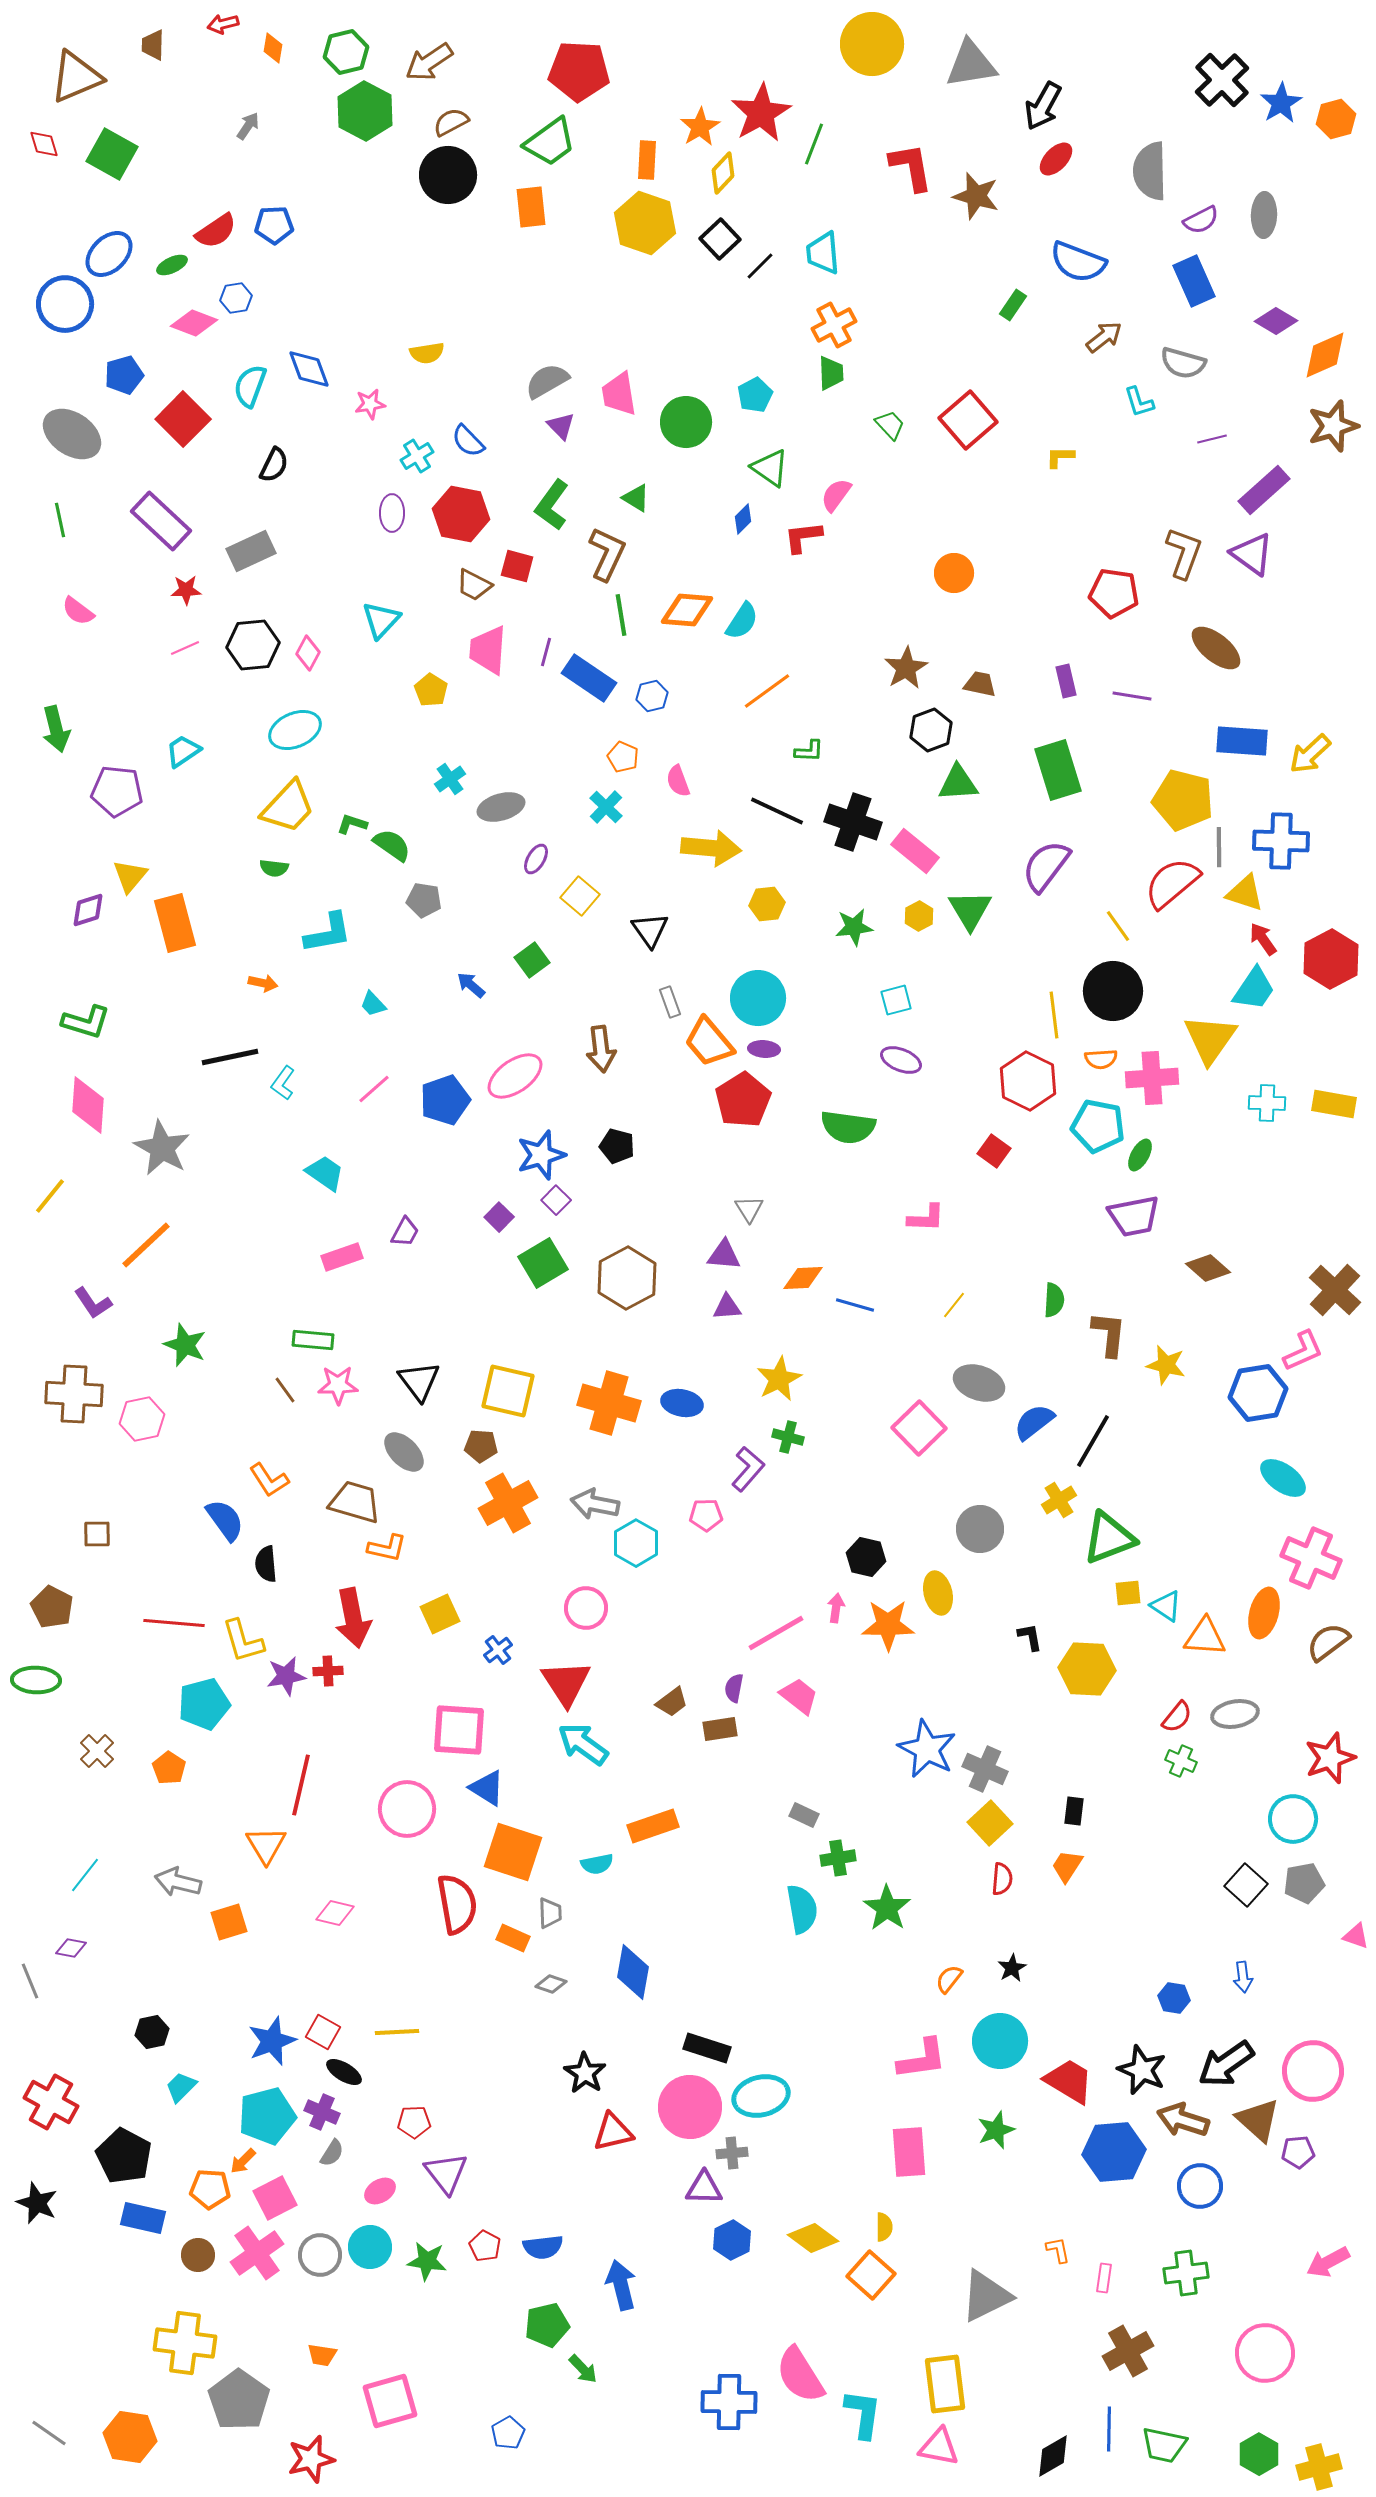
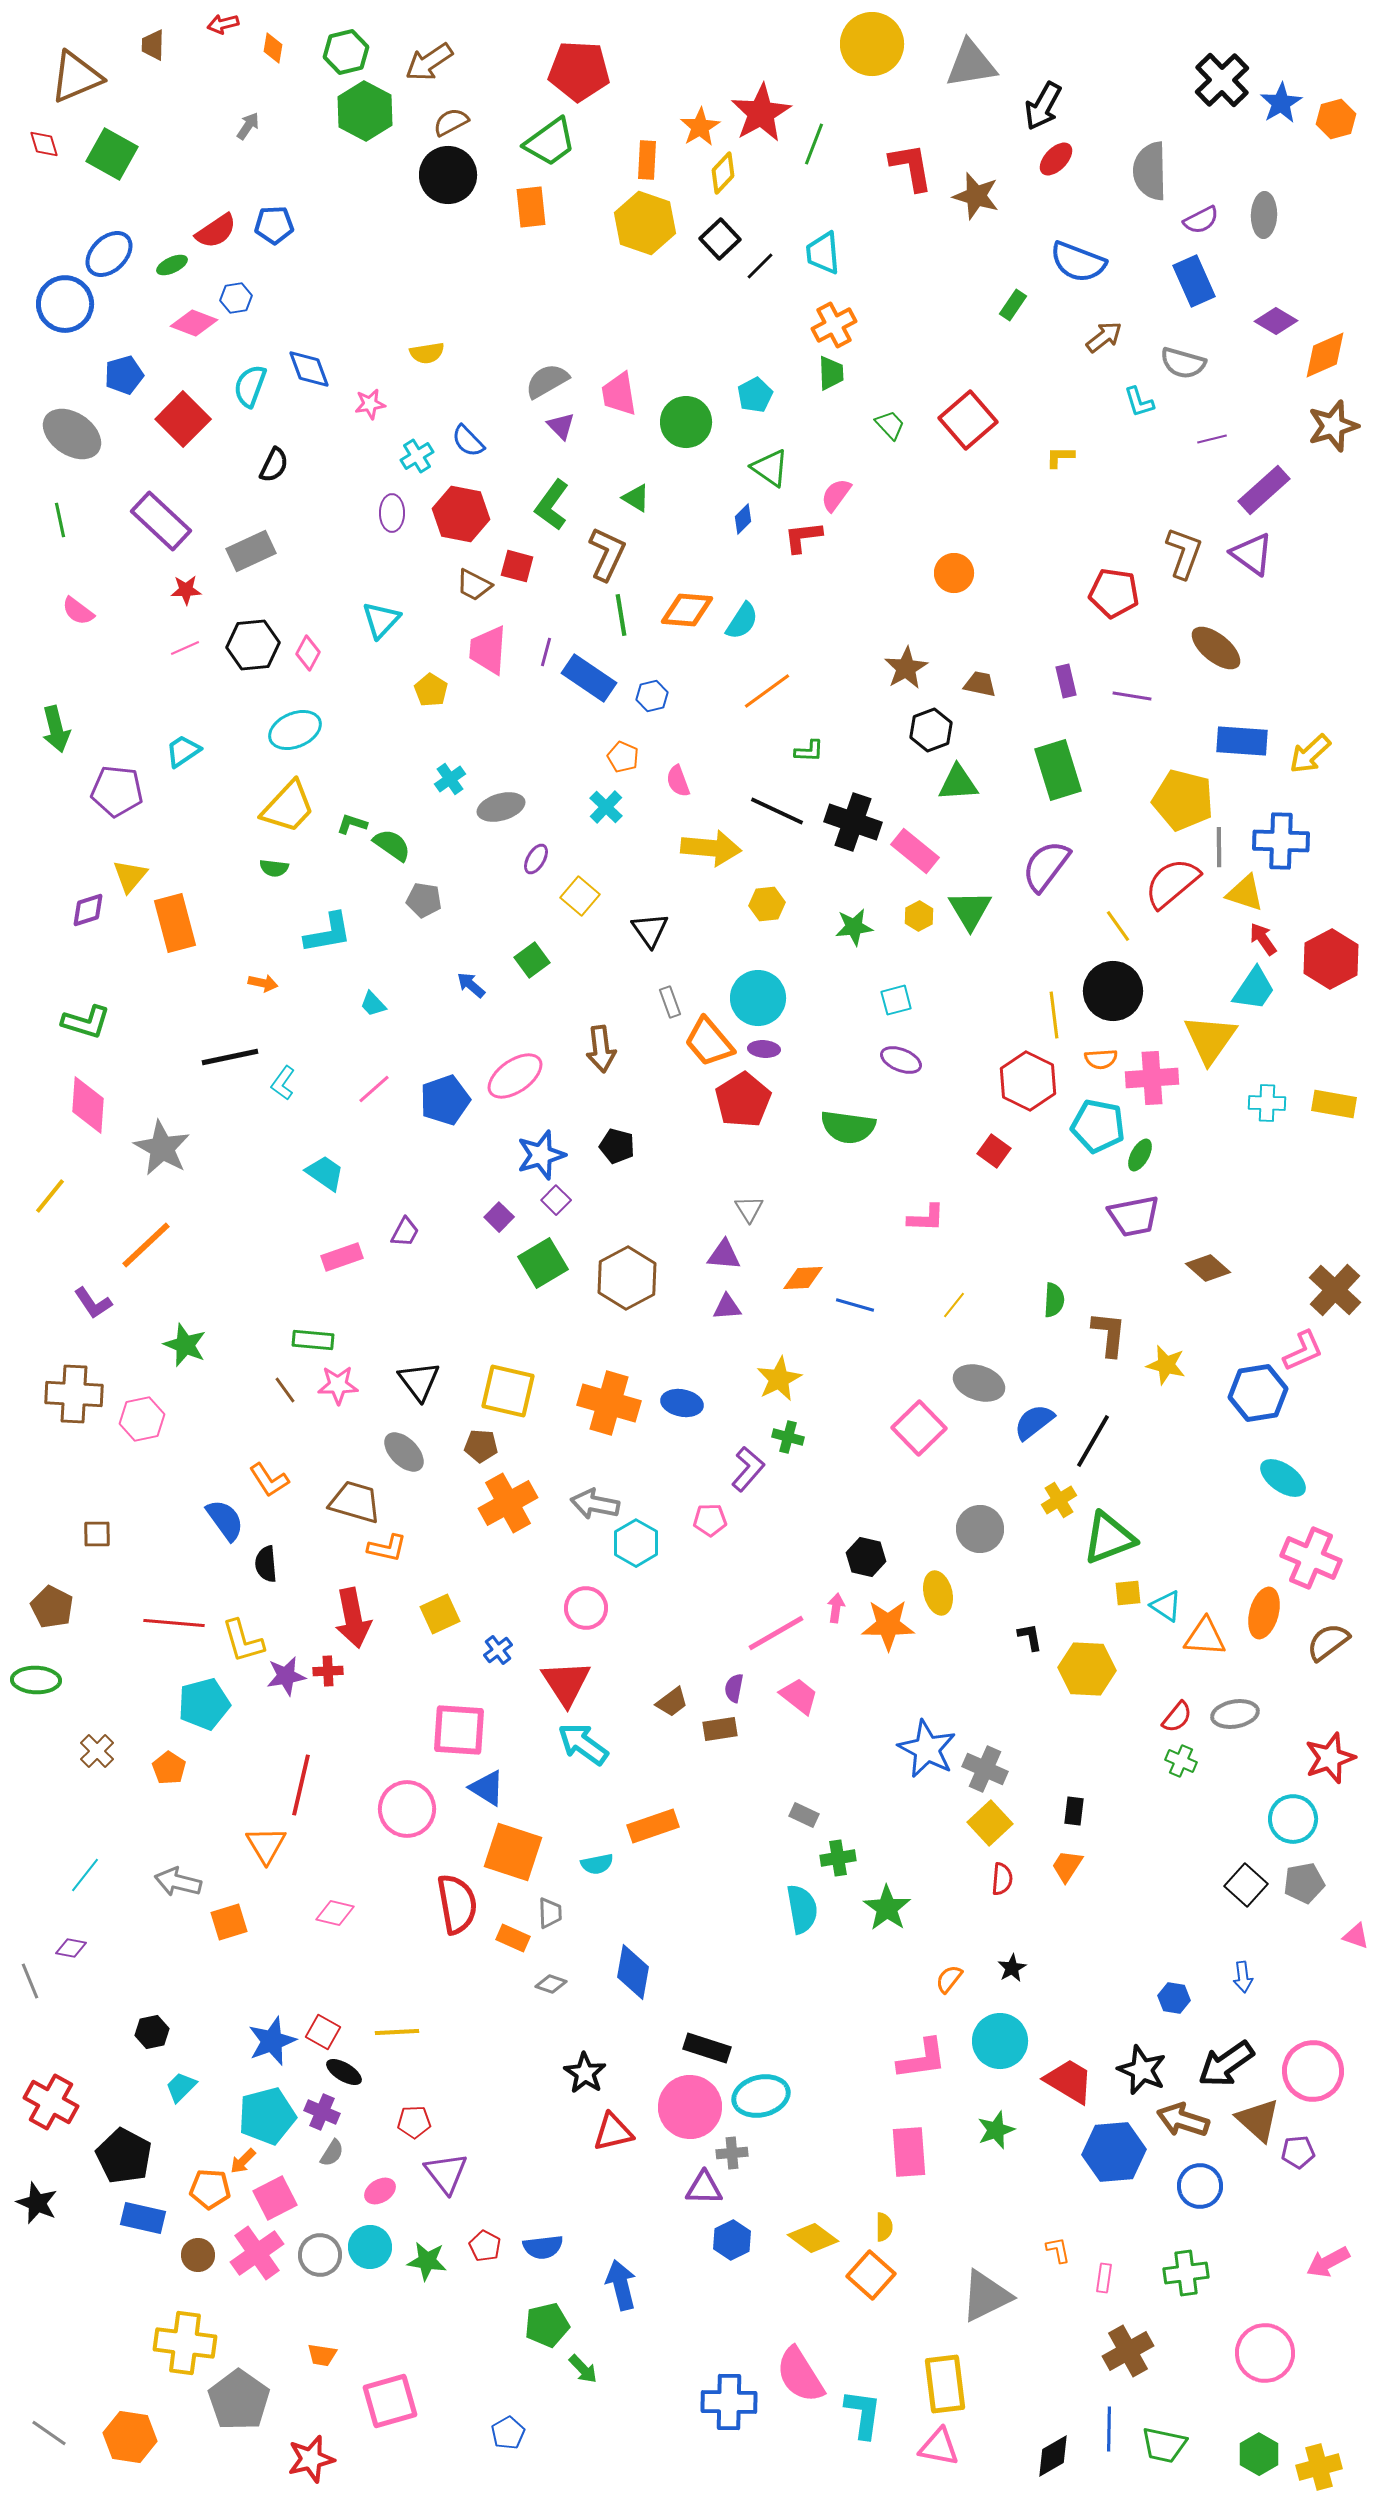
pink pentagon at (706, 1515): moved 4 px right, 5 px down
